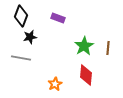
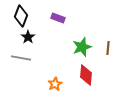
black star: moved 2 px left; rotated 24 degrees counterclockwise
green star: moved 2 px left, 1 px down; rotated 12 degrees clockwise
